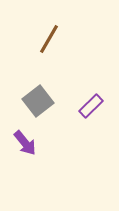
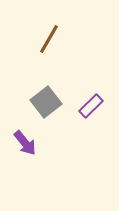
gray square: moved 8 px right, 1 px down
